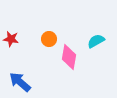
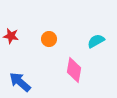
red star: moved 3 px up
pink diamond: moved 5 px right, 13 px down
